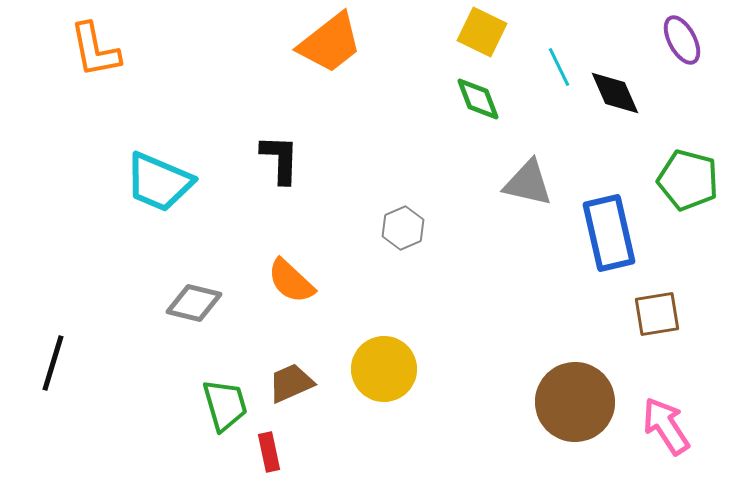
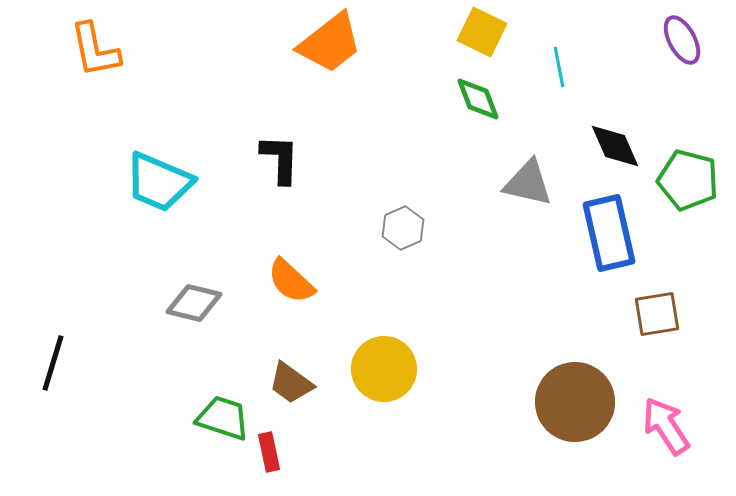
cyan line: rotated 15 degrees clockwise
black diamond: moved 53 px down
brown trapezoid: rotated 120 degrees counterclockwise
green trapezoid: moved 2 px left, 13 px down; rotated 56 degrees counterclockwise
